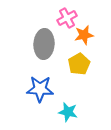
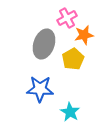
gray ellipse: rotated 16 degrees clockwise
yellow pentagon: moved 6 px left, 5 px up
cyan star: moved 2 px right; rotated 18 degrees clockwise
